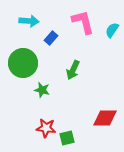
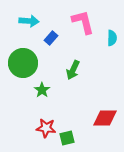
cyan semicircle: moved 8 px down; rotated 147 degrees clockwise
green star: rotated 21 degrees clockwise
